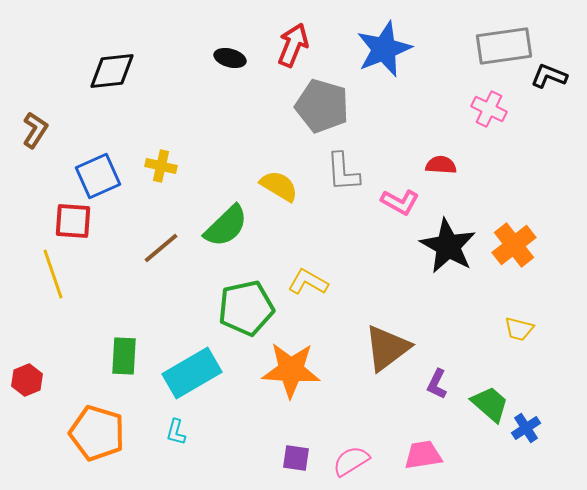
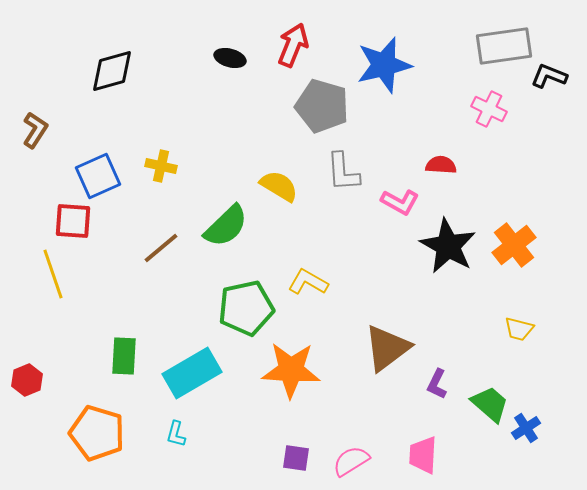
blue star: moved 16 px down; rotated 8 degrees clockwise
black diamond: rotated 9 degrees counterclockwise
cyan L-shape: moved 2 px down
pink trapezoid: rotated 78 degrees counterclockwise
